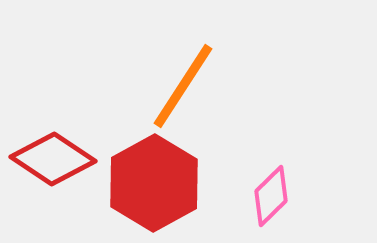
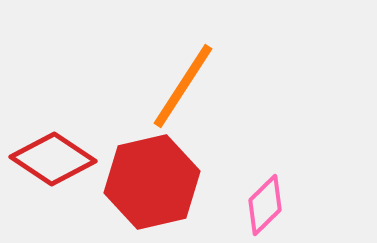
red hexagon: moved 2 px left, 1 px up; rotated 16 degrees clockwise
pink diamond: moved 6 px left, 9 px down
